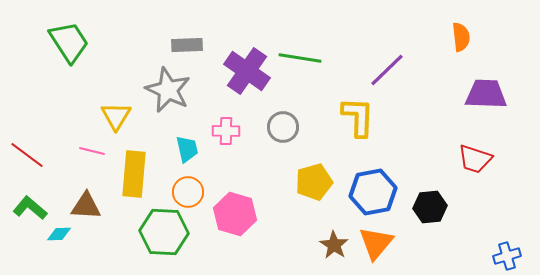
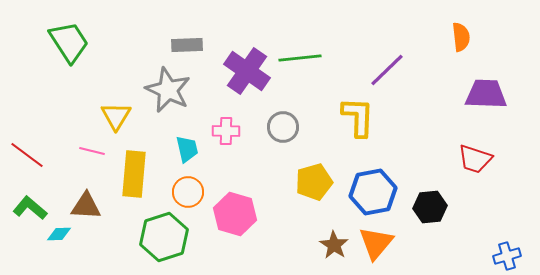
green line: rotated 15 degrees counterclockwise
green hexagon: moved 5 px down; rotated 21 degrees counterclockwise
